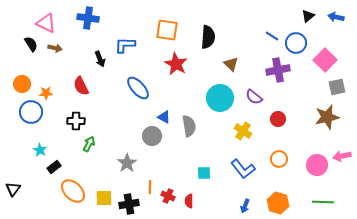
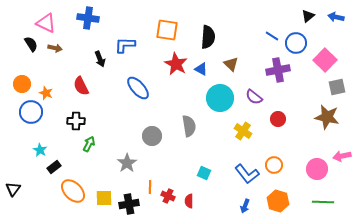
orange star at (46, 93): rotated 24 degrees clockwise
blue triangle at (164, 117): moved 37 px right, 48 px up
brown star at (327, 117): rotated 25 degrees clockwise
orange circle at (279, 159): moved 5 px left, 6 px down
pink circle at (317, 165): moved 4 px down
blue L-shape at (243, 169): moved 4 px right, 5 px down
cyan square at (204, 173): rotated 24 degrees clockwise
orange hexagon at (278, 203): moved 2 px up
